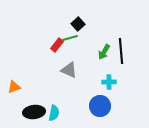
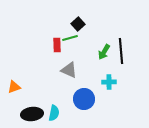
red rectangle: rotated 40 degrees counterclockwise
blue circle: moved 16 px left, 7 px up
black ellipse: moved 2 px left, 2 px down
